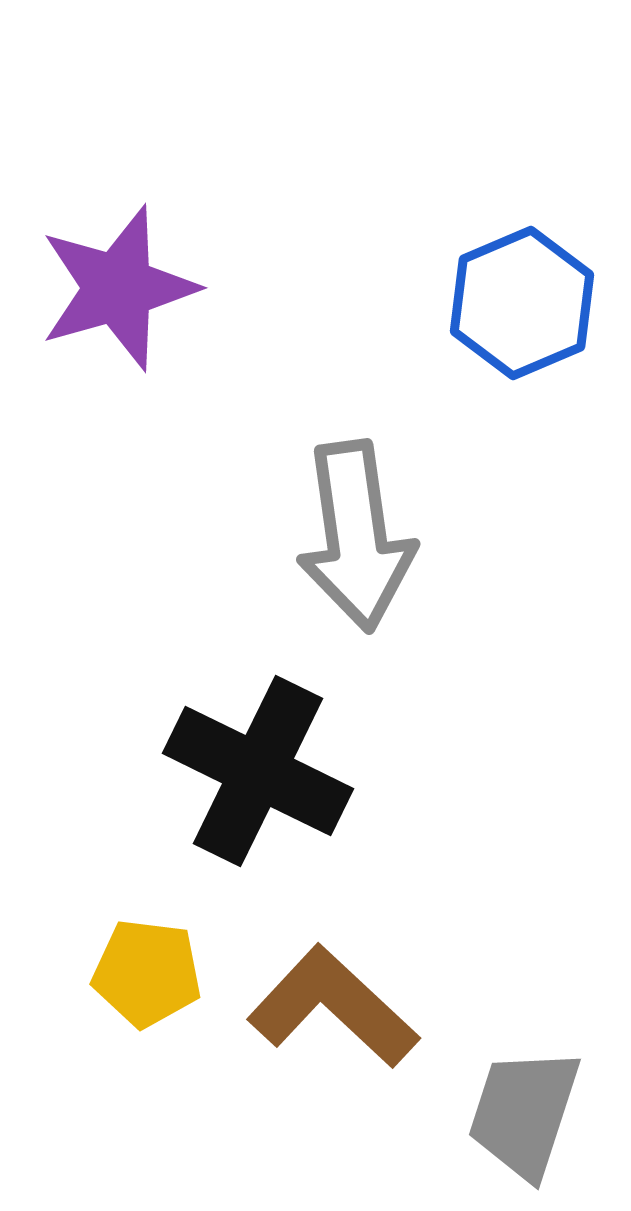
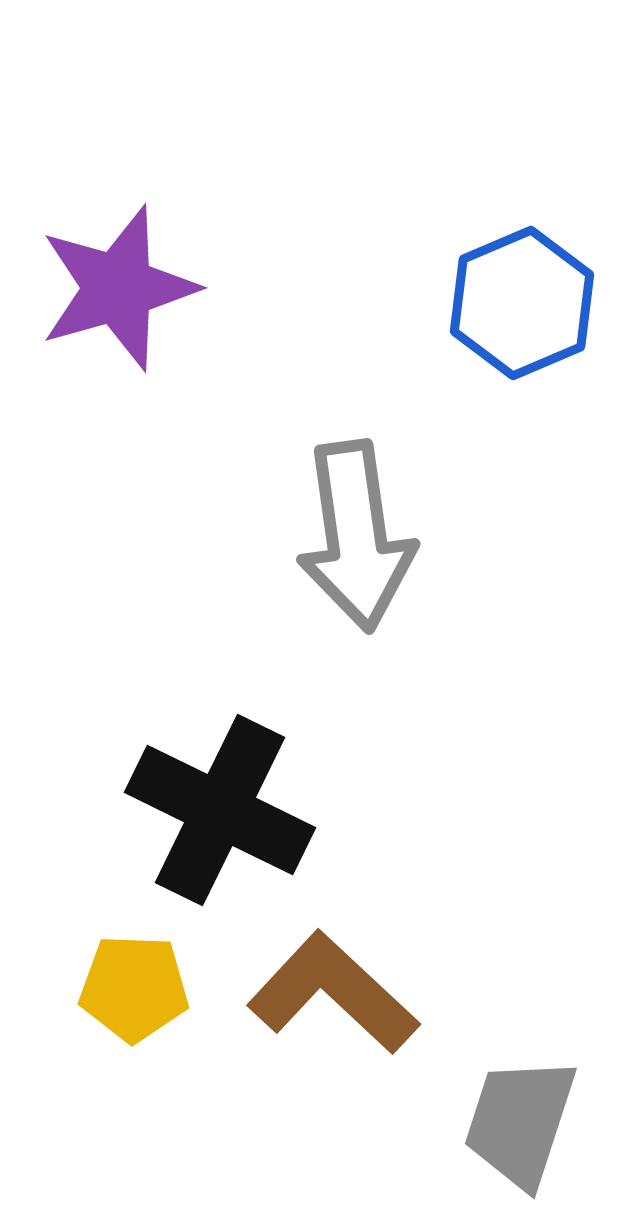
black cross: moved 38 px left, 39 px down
yellow pentagon: moved 13 px left, 15 px down; rotated 5 degrees counterclockwise
brown L-shape: moved 14 px up
gray trapezoid: moved 4 px left, 9 px down
